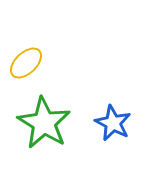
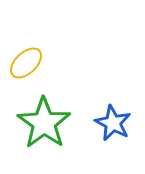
green star: rotated 4 degrees clockwise
